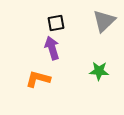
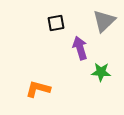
purple arrow: moved 28 px right
green star: moved 2 px right, 1 px down
orange L-shape: moved 10 px down
